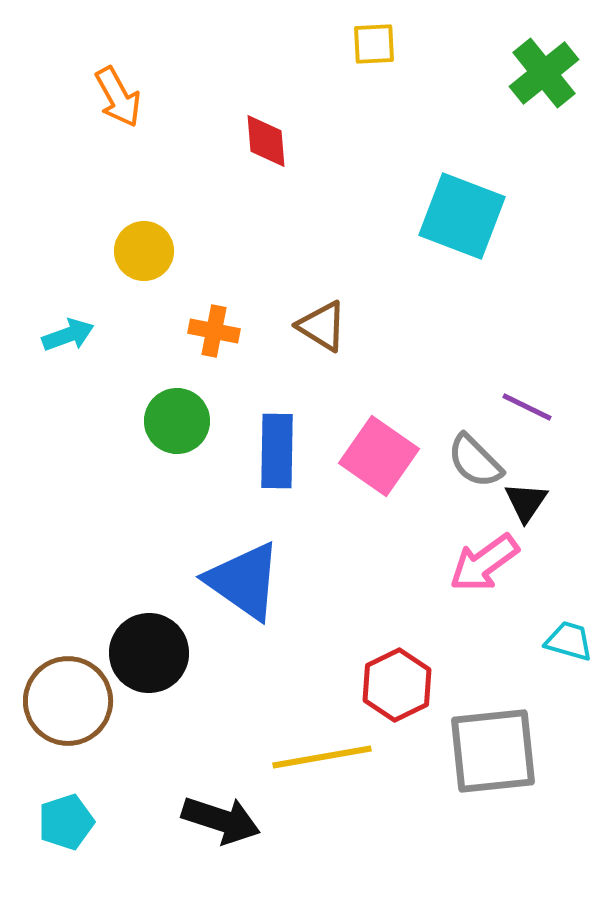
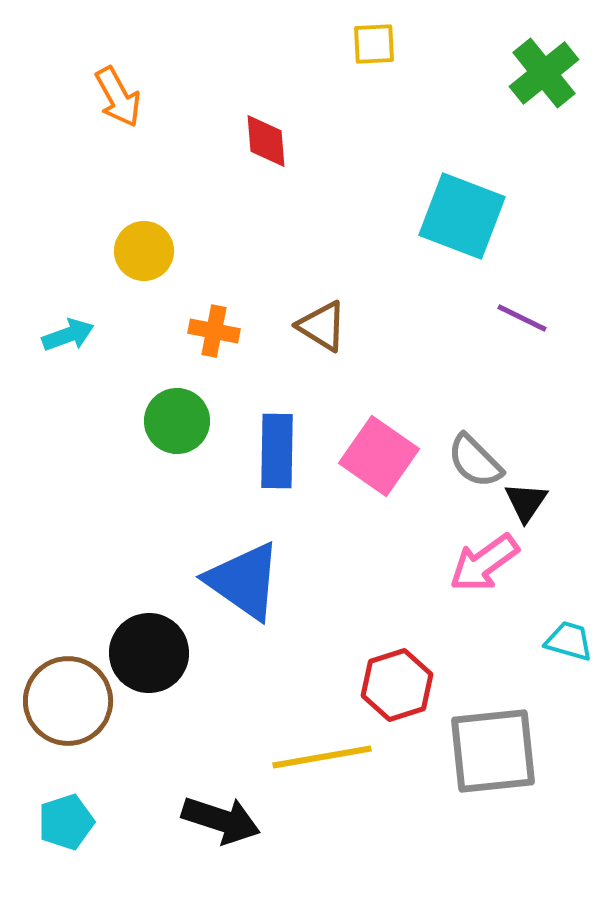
purple line: moved 5 px left, 89 px up
red hexagon: rotated 8 degrees clockwise
